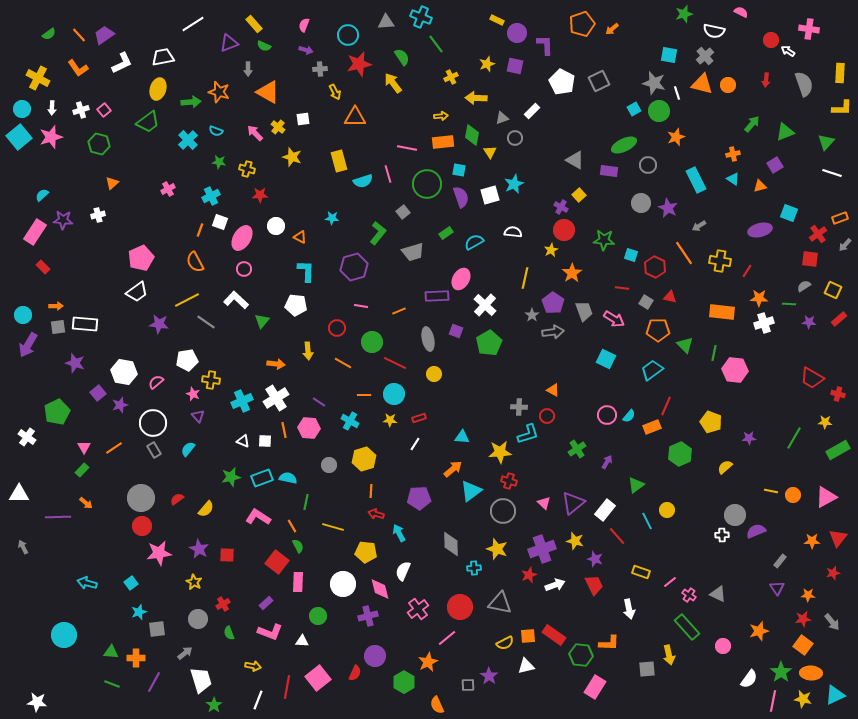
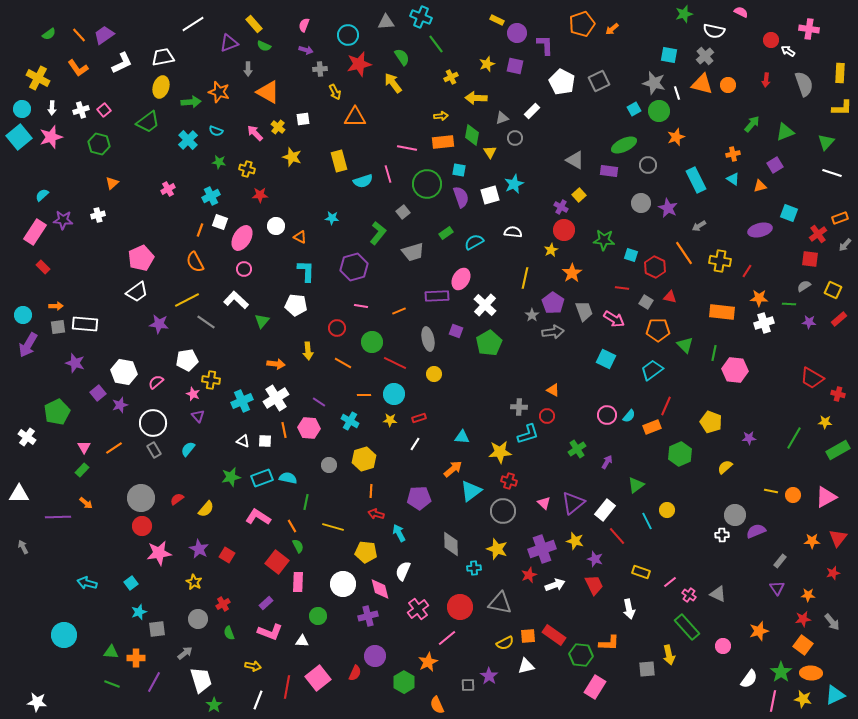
yellow ellipse at (158, 89): moved 3 px right, 2 px up
red square at (227, 555): rotated 28 degrees clockwise
